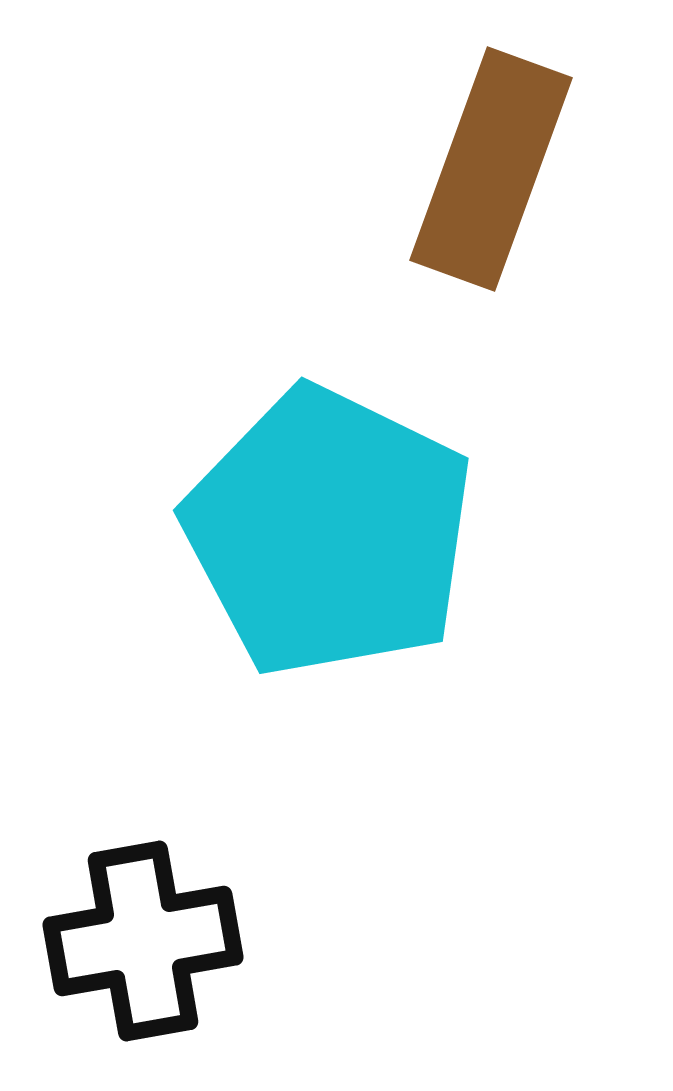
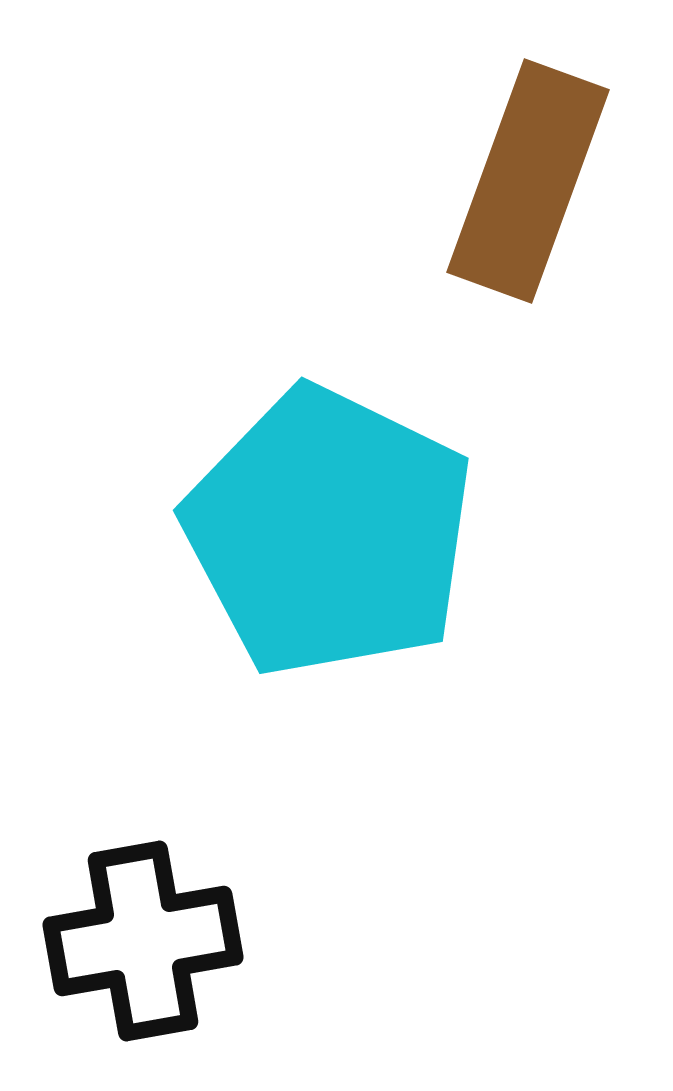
brown rectangle: moved 37 px right, 12 px down
